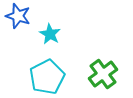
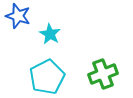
green cross: rotated 16 degrees clockwise
